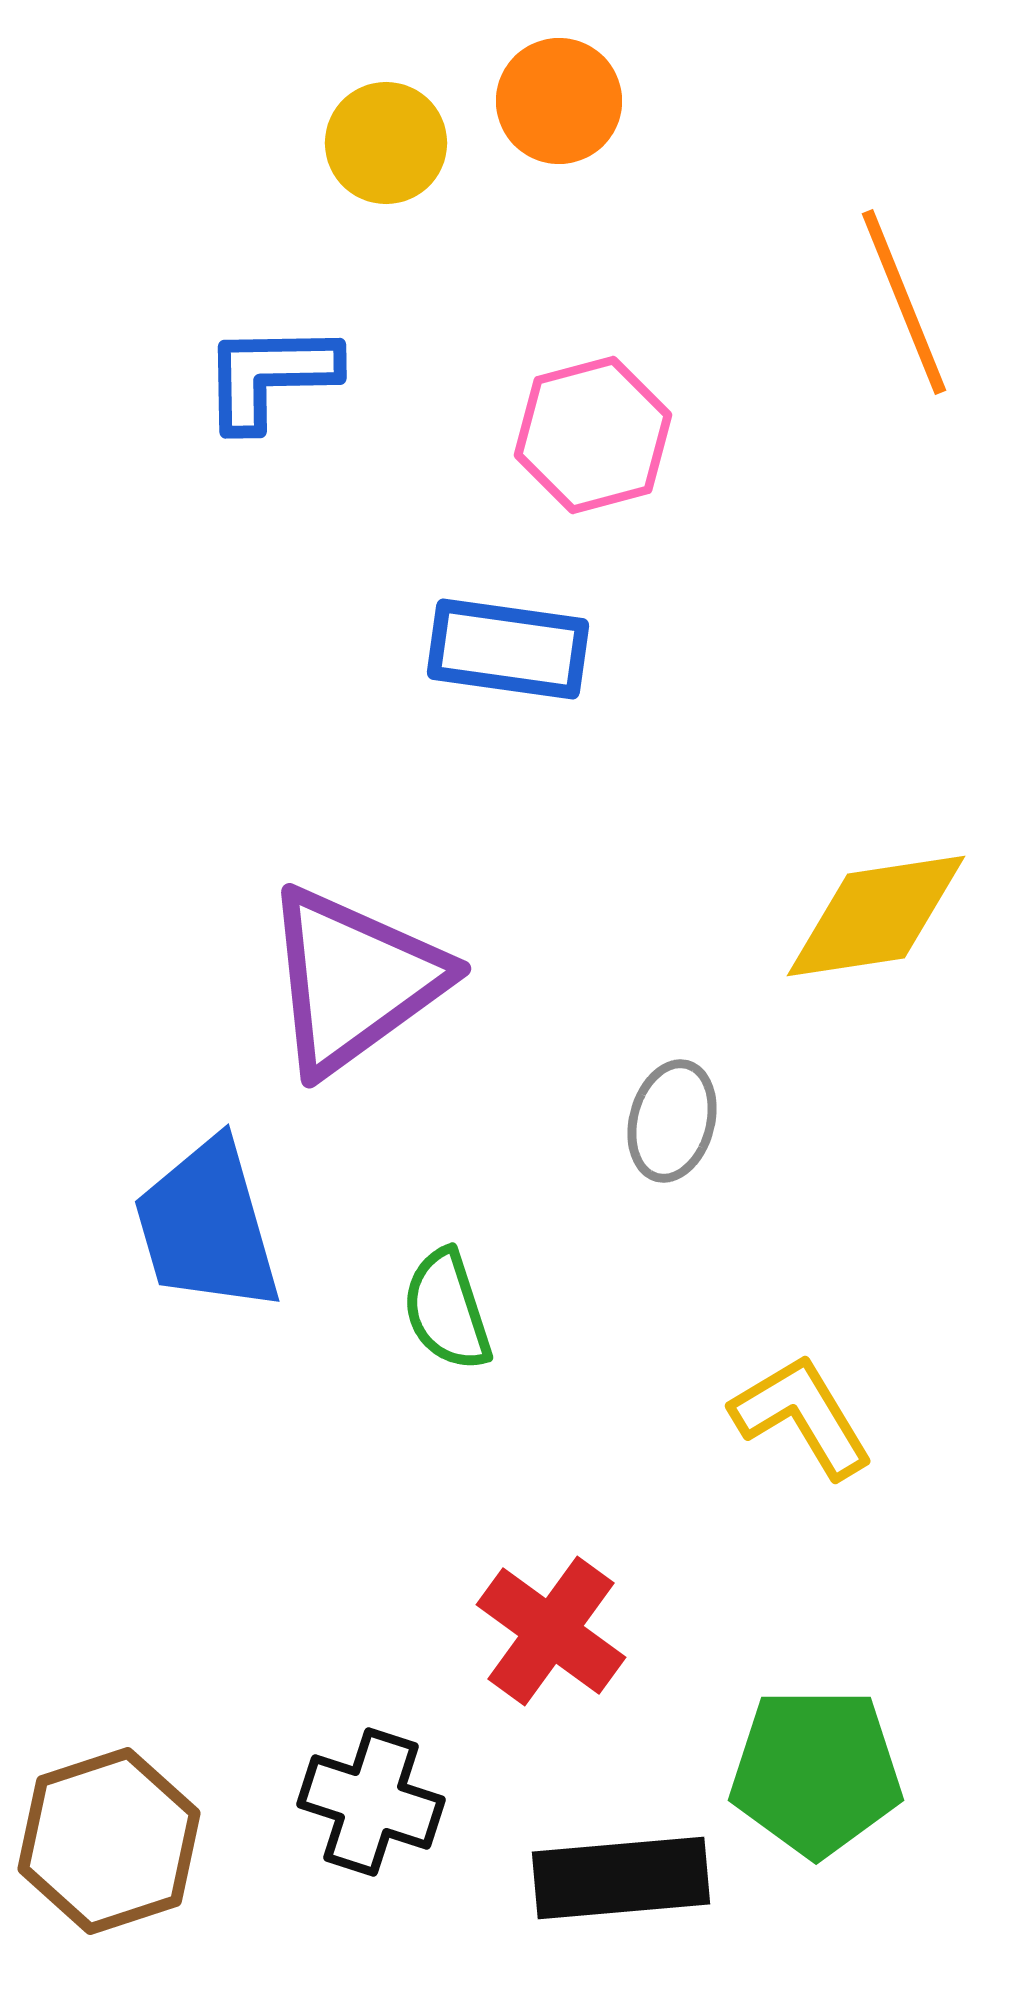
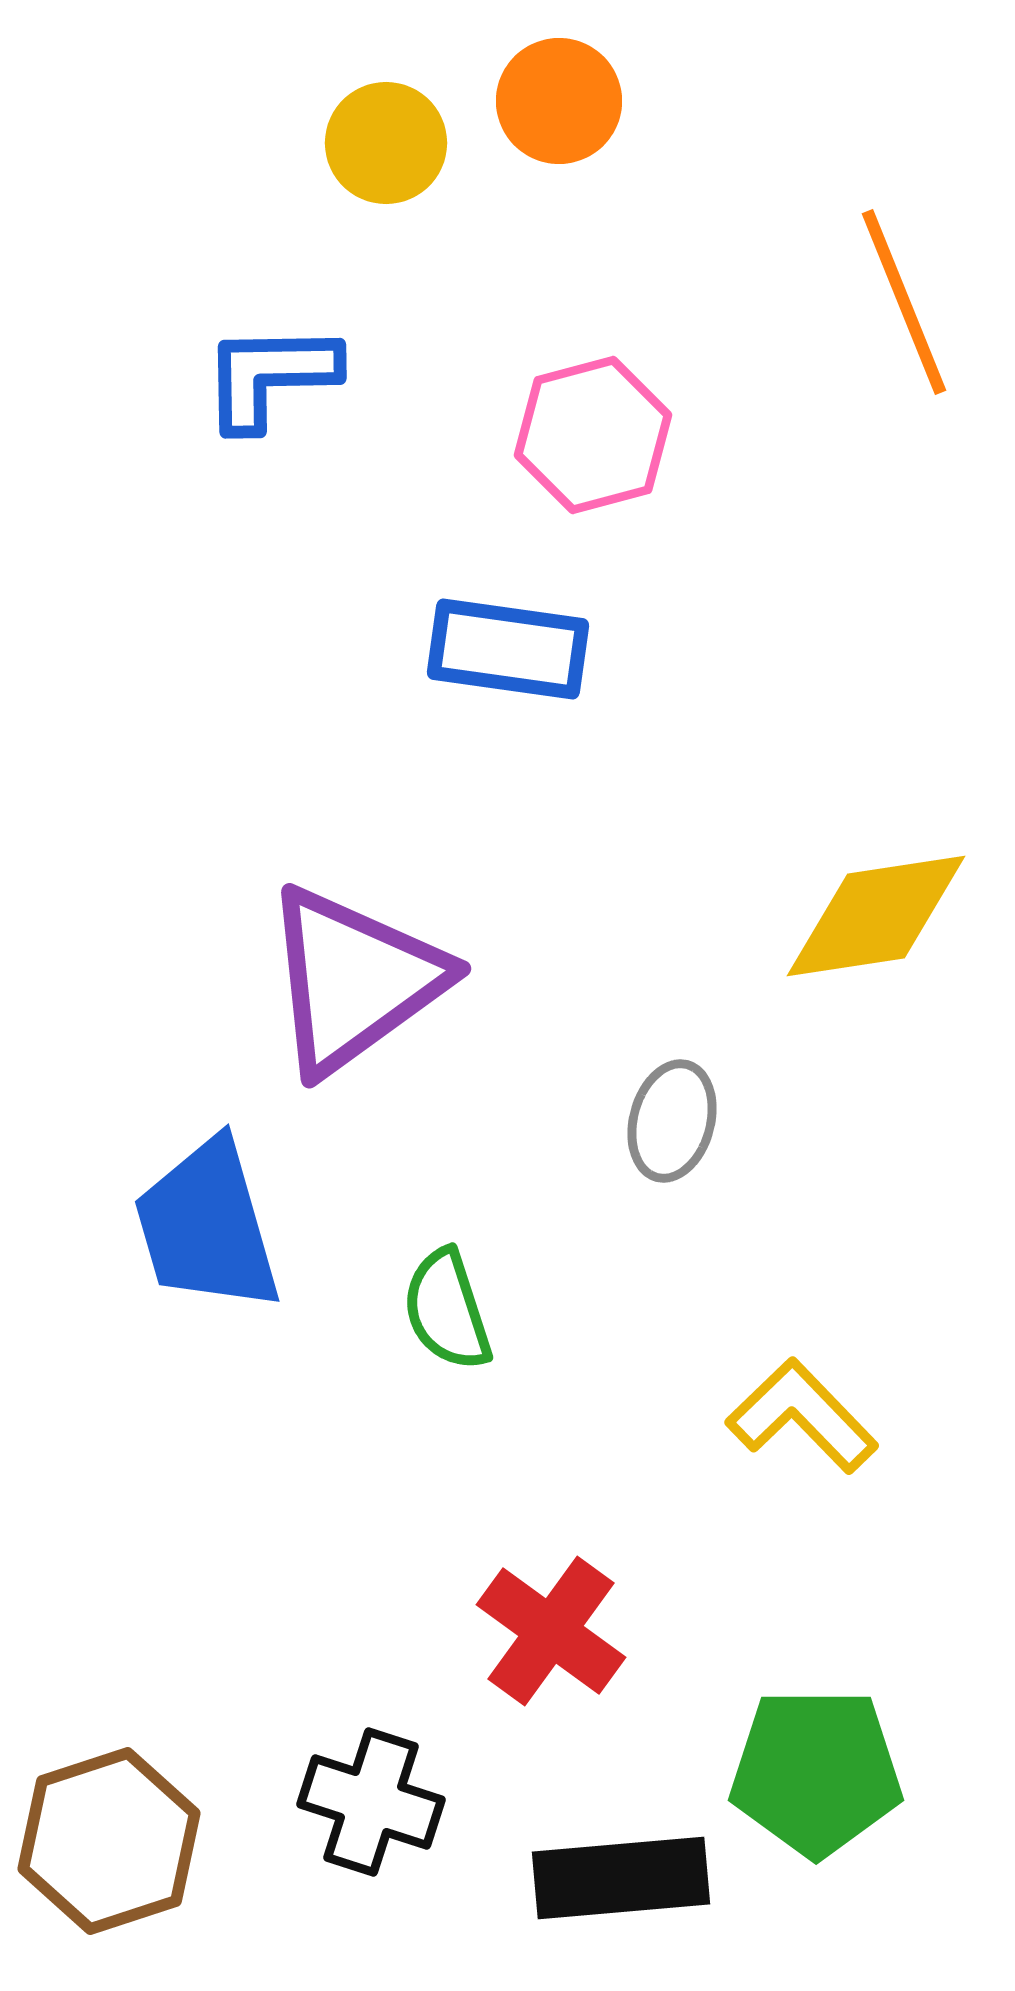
yellow L-shape: rotated 13 degrees counterclockwise
